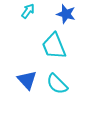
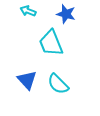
cyan arrow: rotated 105 degrees counterclockwise
cyan trapezoid: moved 3 px left, 3 px up
cyan semicircle: moved 1 px right
